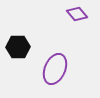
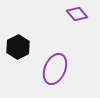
black hexagon: rotated 25 degrees counterclockwise
